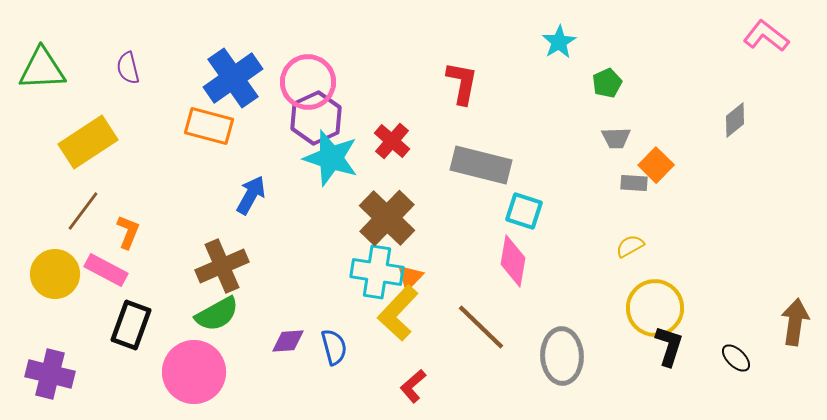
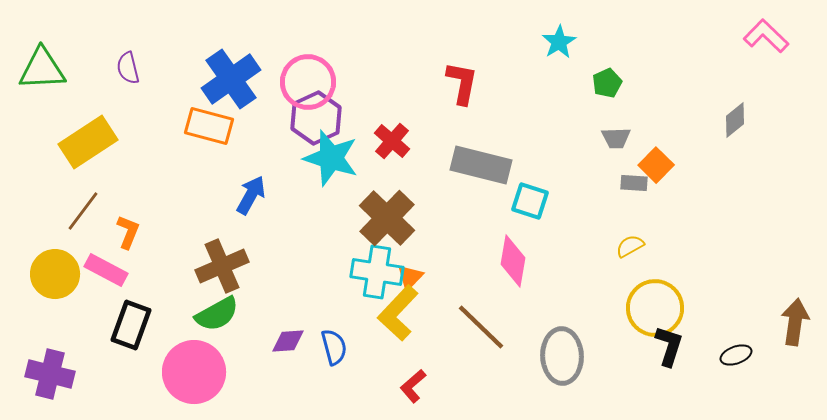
pink L-shape at (766, 36): rotated 6 degrees clockwise
blue cross at (233, 78): moved 2 px left, 1 px down
cyan square at (524, 211): moved 6 px right, 10 px up
black ellipse at (736, 358): moved 3 px up; rotated 64 degrees counterclockwise
